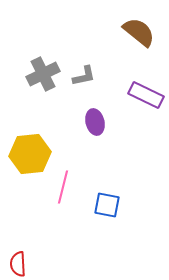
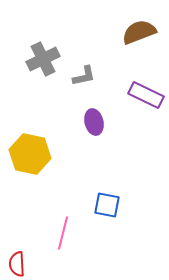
brown semicircle: rotated 60 degrees counterclockwise
gray cross: moved 15 px up
purple ellipse: moved 1 px left
yellow hexagon: rotated 18 degrees clockwise
pink line: moved 46 px down
red semicircle: moved 1 px left
